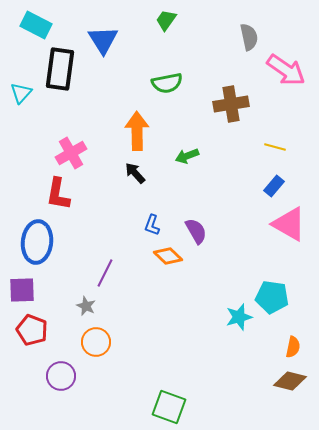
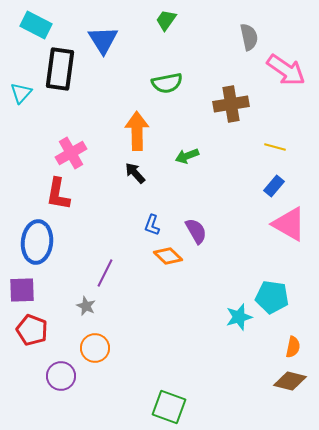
orange circle: moved 1 px left, 6 px down
